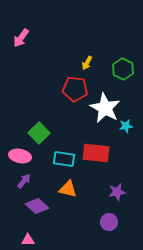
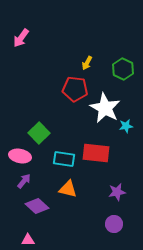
purple circle: moved 5 px right, 2 px down
